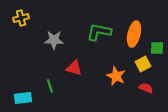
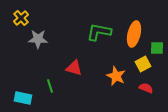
yellow cross: rotated 28 degrees counterclockwise
gray star: moved 16 px left, 1 px up
cyan rectangle: rotated 18 degrees clockwise
